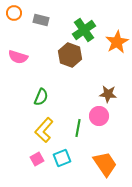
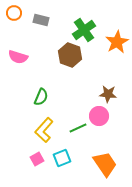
green line: rotated 54 degrees clockwise
